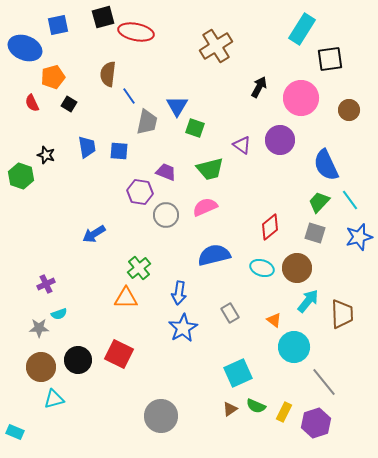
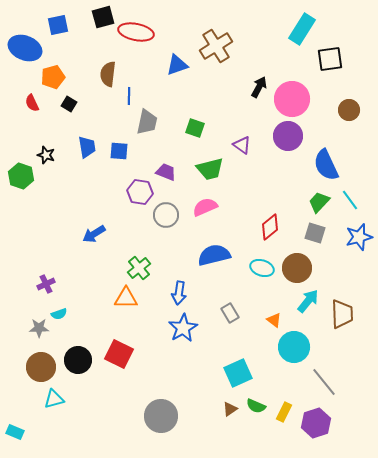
blue line at (129, 96): rotated 36 degrees clockwise
pink circle at (301, 98): moved 9 px left, 1 px down
blue triangle at (177, 106): moved 41 px up; rotated 40 degrees clockwise
purple circle at (280, 140): moved 8 px right, 4 px up
